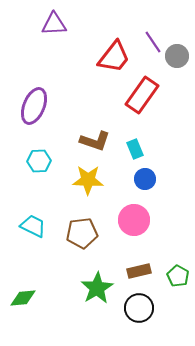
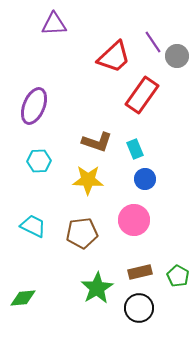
red trapezoid: rotated 9 degrees clockwise
brown L-shape: moved 2 px right, 1 px down
brown rectangle: moved 1 px right, 1 px down
